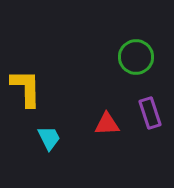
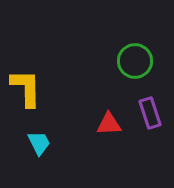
green circle: moved 1 px left, 4 px down
red triangle: moved 2 px right
cyan trapezoid: moved 10 px left, 5 px down
